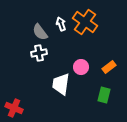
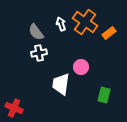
gray semicircle: moved 4 px left
orange rectangle: moved 34 px up
